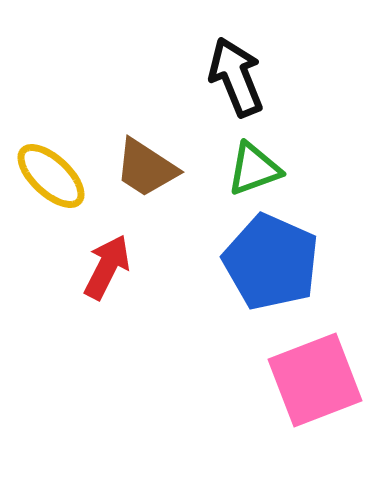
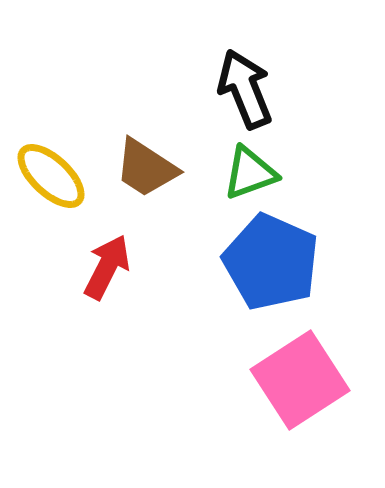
black arrow: moved 9 px right, 12 px down
green triangle: moved 4 px left, 4 px down
pink square: moved 15 px left; rotated 12 degrees counterclockwise
